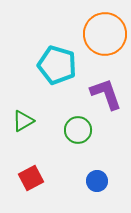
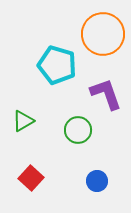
orange circle: moved 2 px left
red square: rotated 20 degrees counterclockwise
